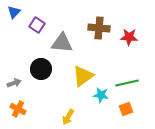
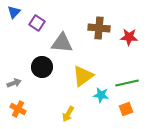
purple square: moved 2 px up
black circle: moved 1 px right, 2 px up
yellow arrow: moved 3 px up
